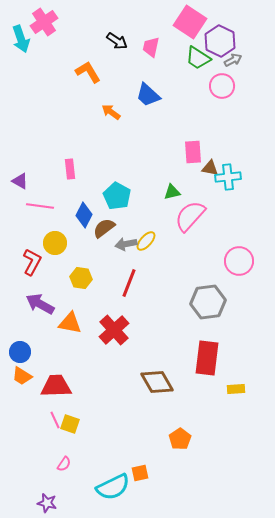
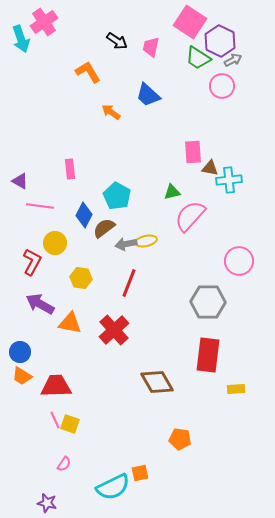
cyan cross at (228, 177): moved 1 px right, 3 px down
yellow ellipse at (146, 241): rotated 35 degrees clockwise
gray hexagon at (208, 302): rotated 8 degrees clockwise
red rectangle at (207, 358): moved 1 px right, 3 px up
orange pentagon at (180, 439): rotated 30 degrees counterclockwise
